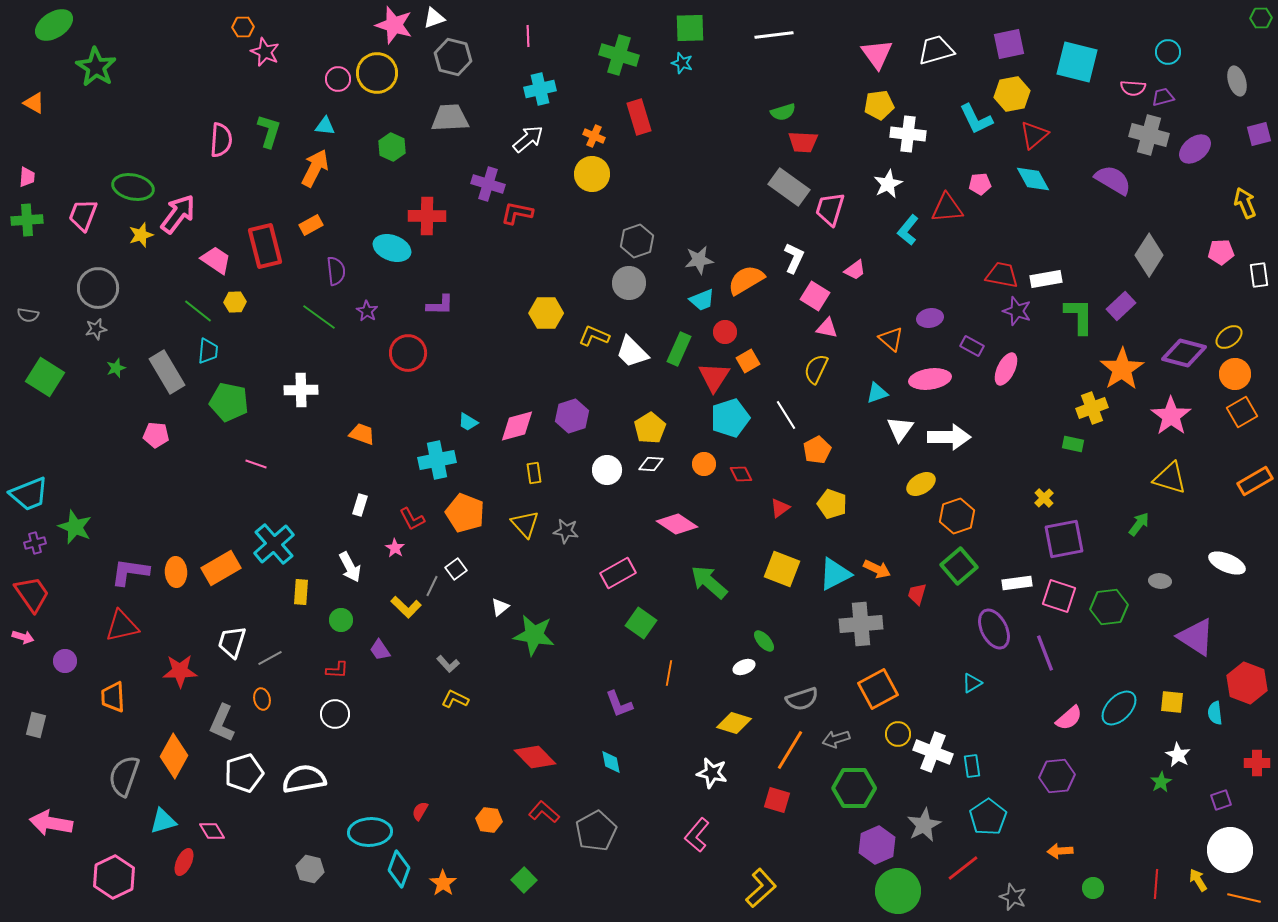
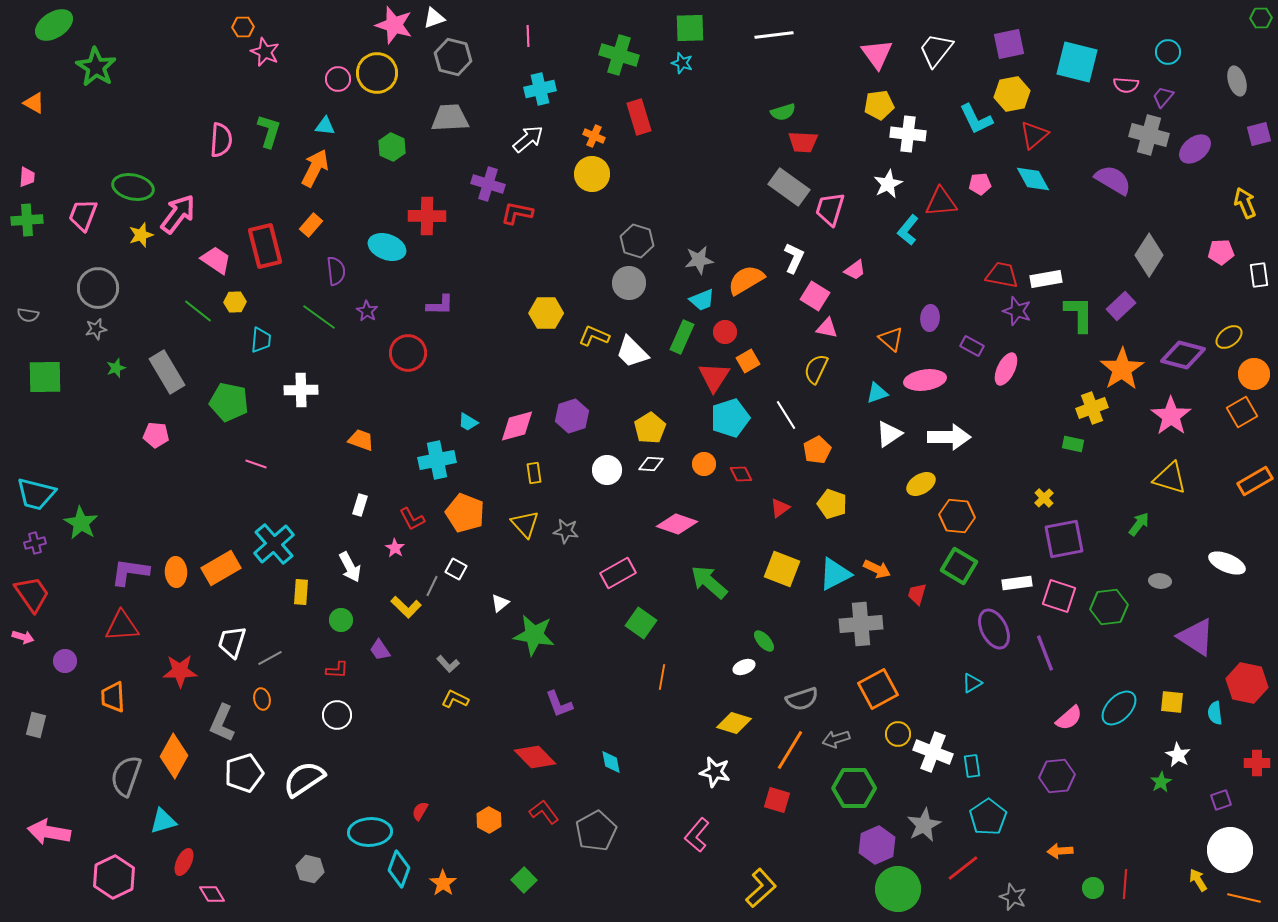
white trapezoid at (936, 50): rotated 36 degrees counterclockwise
pink semicircle at (1133, 88): moved 7 px left, 3 px up
purple trapezoid at (1163, 97): rotated 35 degrees counterclockwise
red triangle at (947, 208): moved 6 px left, 6 px up
orange rectangle at (311, 225): rotated 20 degrees counterclockwise
gray hexagon at (637, 241): rotated 24 degrees counterclockwise
cyan ellipse at (392, 248): moved 5 px left, 1 px up
green L-shape at (1079, 316): moved 2 px up
purple ellipse at (930, 318): rotated 75 degrees counterclockwise
green rectangle at (679, 349): moved 3 px right, 12 px up
cyan trapezoid at (208, 351): moved 53 px right, 11 px up
purple diamond at (1184, 353): moved 1 px left, 2 px down
orange circle at (1235, 374): moved 19 px right
green square at (45, 377): rotated 33 degrees counterclockwise
pink ellipse at (930, 379): moved 5 px left, 1 px down
white triangle at (900, 429): moved 11 px left, 5 px down; rotated 20 degrees clockwise
orange trapezoid at (362, 434): moved 1 px left, 6 px down
cyan trapezoid at (29, 494): moved 7 px right; rotated 36 degrees clockwise
orange hexagon at (957, 516): rotated 24 degrees clockwise
pink diamond at (677, 524): rotated 15 degrees counterclockwise
green star at (75, 527): moved 6 px right, 4 px up; rotated 8 degrees clockwise
green square at (959, 566): rotated 18 degrees counterclockwise
white square at (456, 569): rotated 25 degrees counterclockwise
white triangle at (500, 607): moved 4 px up
red triangle at (122, 626): rotated 9 degrees clockwise
orange line at (669, 673): moved 7 px left, 4 px down
red hexagon at (1247, 683): rotated 9 degrees counterclockwise
purple L-shape at (619, 704): moved 60 px left
white circle at (335, 714): moved 2 px right, 1 px down
white star at (712, 773): moved 3 px right, 1 px up
gray semicircle at (124, 776): moved 2 px right
white semicircle at (304, 779): rotated 24 degrees counterclockwise
red L-shape at (544, 812): rotated 12 degrees clockwise
orange hexagon at (489, 820): rotated 20 degrees clockwise
pink arrow at (51, 823): moved 2 px left, 9 px down
pink diamond at (212, 831): moved 63 px down
red line at (1156, 884): moved 31 px left
green circle at (898, 891): moved 2 px up
